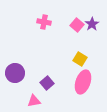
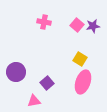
purple star: moved 1 px right, 2 px down; rotated 24 degrees clockwise
purple circle: moved 1 px right, 1 px up
